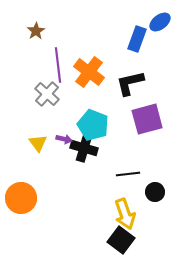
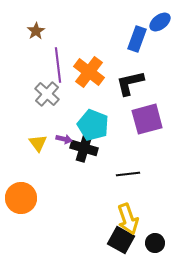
black circle: moved 51 px down
yellow arrow: moved 3 px right, 5 px down
black square: rotated 8 degrees counterclockwise
